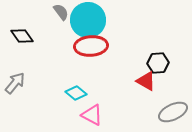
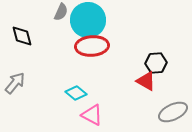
gray semicircle: rotated 60 degrees clockwise
black diamond: rotated 20 degrees clockwise
red ellipse: moved 1 px right
black hexagon: moved 2 px left
